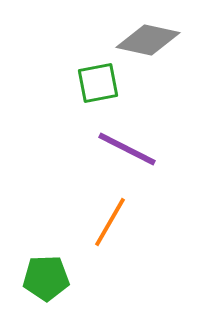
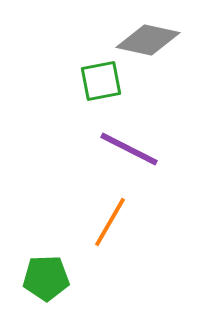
green square: moved 3 px right, 2 px up
purple line: moved 2 px right
